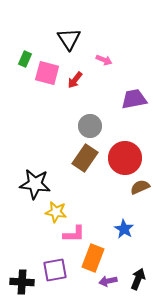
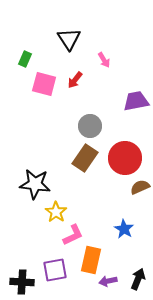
pink arrow: rotated 35 degrees clockwise
pink square: moved 3 px left, 11 px down
purple trapezoid: moved 2 px right, 2 px down
yellow star: rotated 25 degrees clockwise
pink L-shape: moved 1 px left, 1 px down; rotated 25 degrees counterclockwise
orange rectangle: moved 2 px left, 2 px down; rotated 8 degrees counterclockwise
